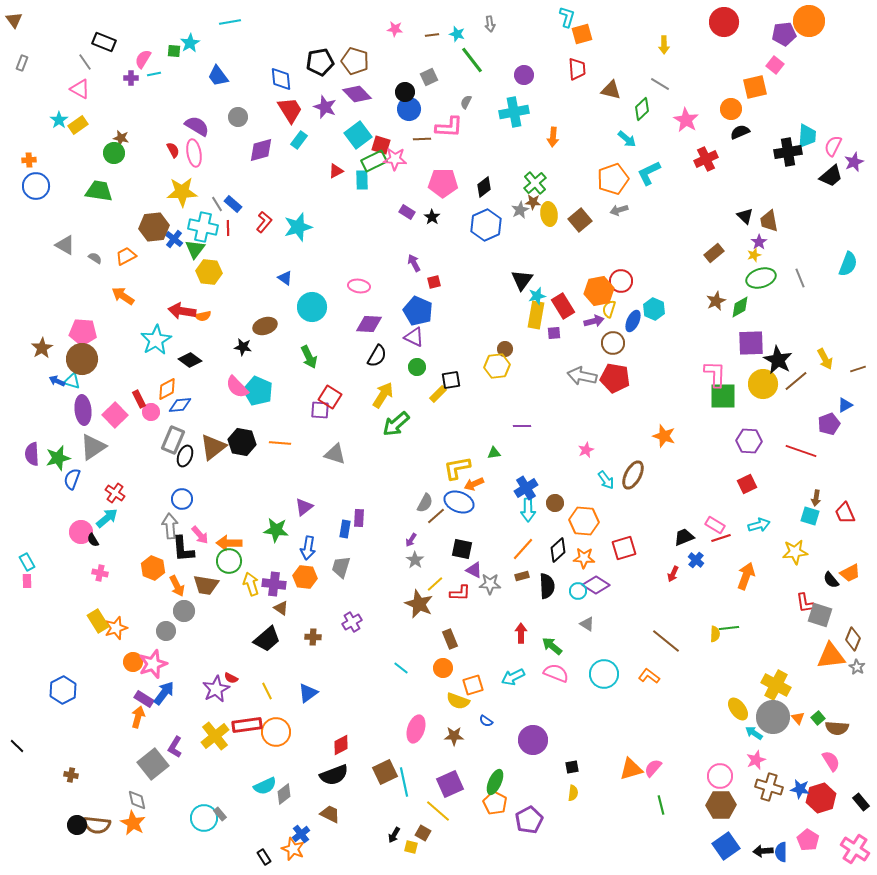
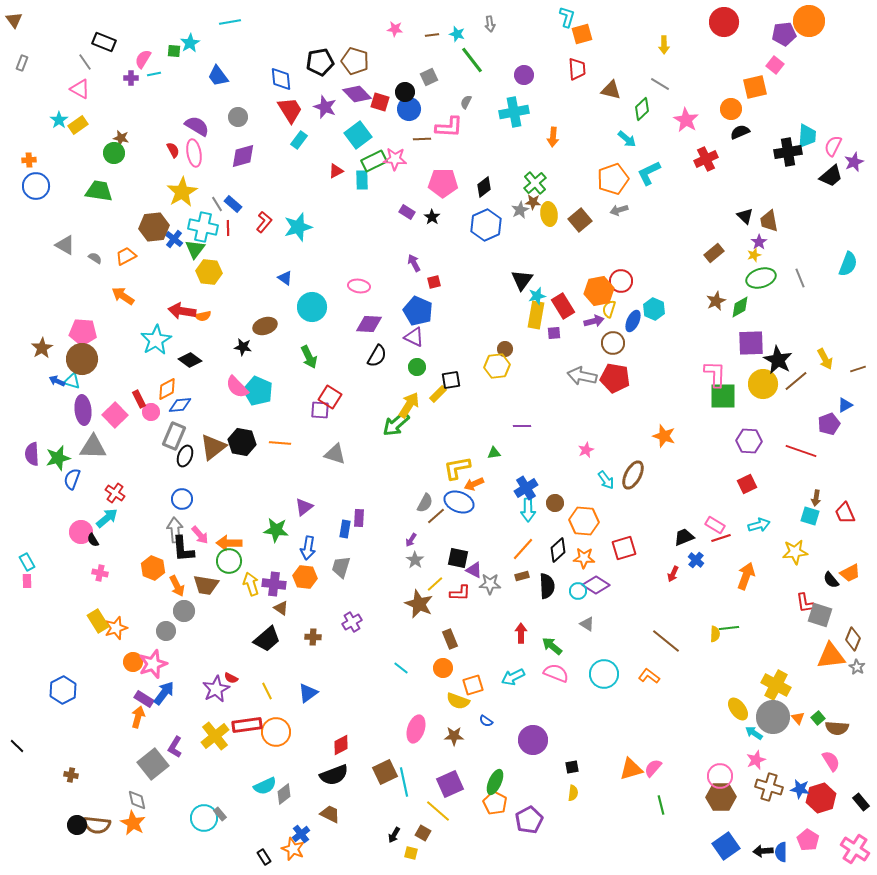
red square at (381, 145): moved 1 px left, 43 px up
purple diamond at (261, 150): moved 18 px left, 6 px down
yellow star at (182, 192): rotated 28 degrees counterclockwise
yellow arrow at (383, 395): moved 26 px right, 10 px down
gray rectangle at (173, 440): moved 1 px right, 4 px up
gray triangle at (93, 447): rotated 36 degrees clockwise
gray arrow at (170, 526): moved 5 px right, 4 px down
black square at (462, 549): moved 4 px left, 9 px down
brown hexagon at (721, 805): moved 8 px up
yellow square at (411, 847): moved 6 px down
